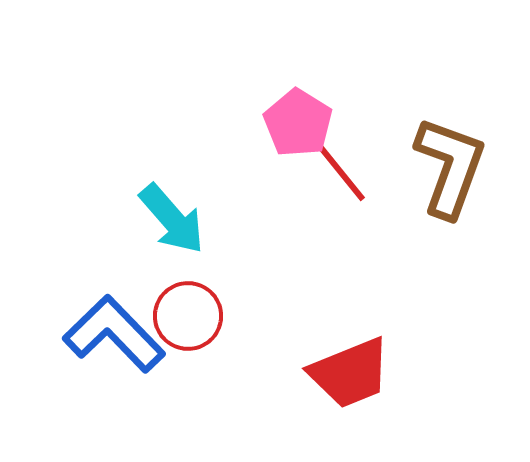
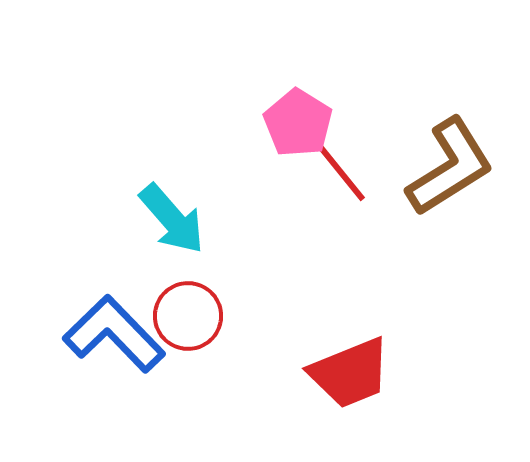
brown L-shape: rotated 38 degrees clockwise
